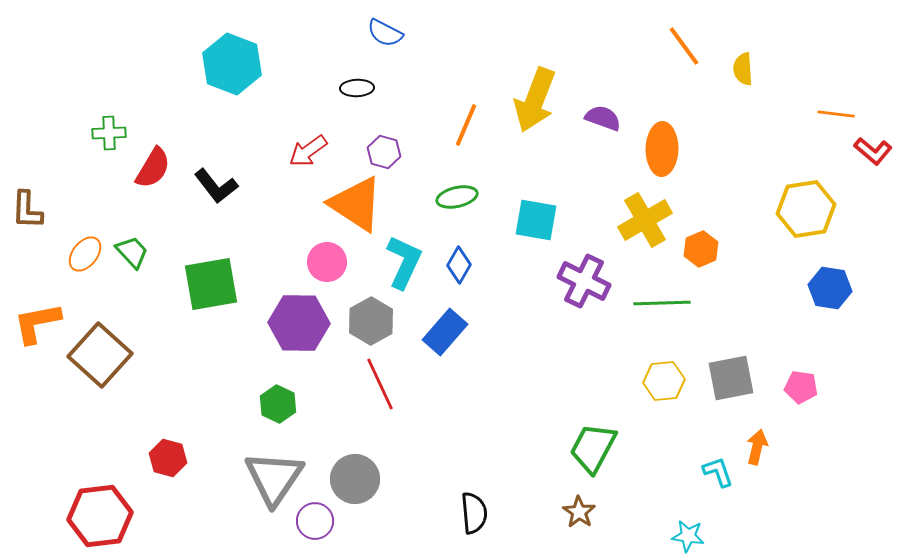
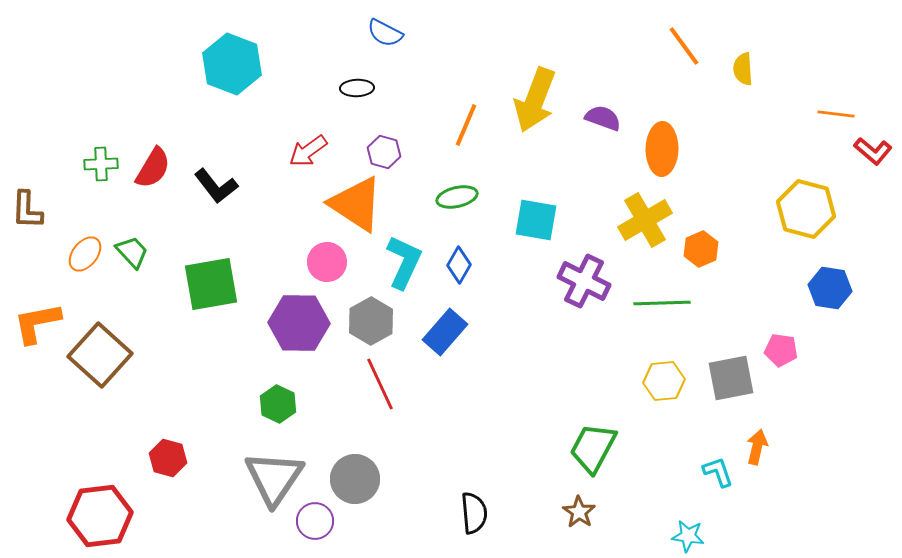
green cross at (109, 133): moved 8 px left, 31 px down
yellow hexagon at (806, 209): rotated 24 degrees clockwise
pink pentagon at (801, 387): moved 20 px left, 37 px up
